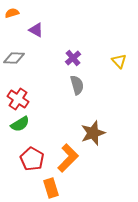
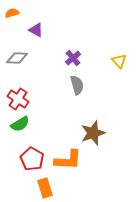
gray diamond: moved 3 px right
orange L-shape: moved 2 px down; rotated 48 degrees clockwise
orange rectangle: moved 6 px left
